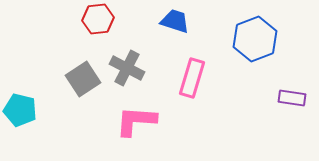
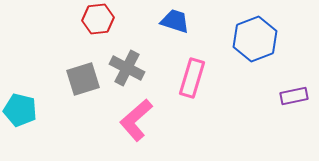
gray square: rotated 16 degrees clockwise
purple rectangle: moved 2 px right, 2 px up; rotated 20 degrees counterclockwise
pink L-shape: moved 1 px up; rotated 45 degrees counterclockwise
